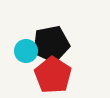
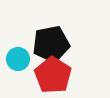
cyan circle: moved 8 px left, 8 px down
